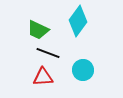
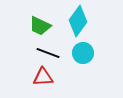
green trapezoid: moved 2 px right, 4 px up
cyan circle: moved 17 px up
